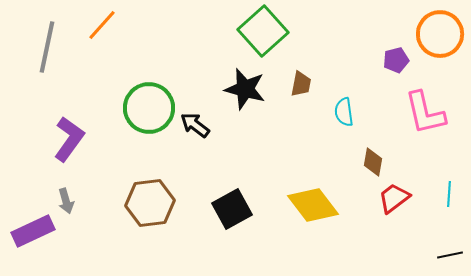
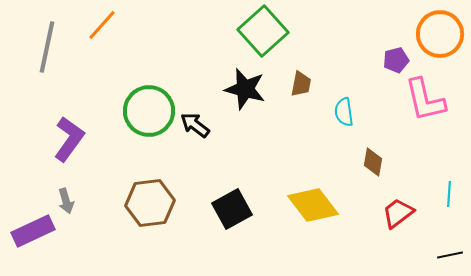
green circle: moved 3 px down
pink L-shape: moved 13 px up
red trapezoid: moved 4 px right, 15 px down
